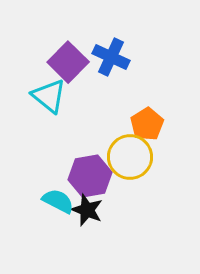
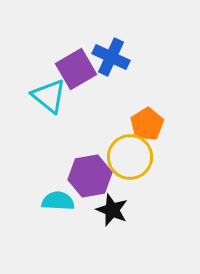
purple square: moved 8 px right, 7 px down; rotated 15 degrees clockwise
cyan semicircle: rotated 24 degrees counterclockwise
black star: moved 25 px right
